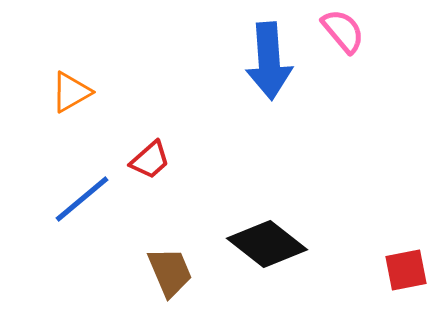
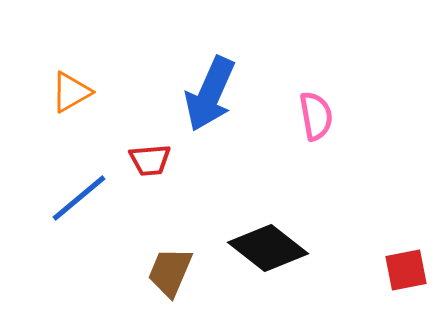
pink semicircle: moved 27 px left, 85 px down; rotated 30 degrees clockwise
blue arrow: moved 59 px left, 33 px down; rotated 28 degrees clockwise
red trapezoid: rotated 36 degrees clockwise
blue line: moved 3 px left, 1 px up
black diamond: moved 1 px right, 4 px down
brown trapezoid: rotated 134 degrees counterclockwise
